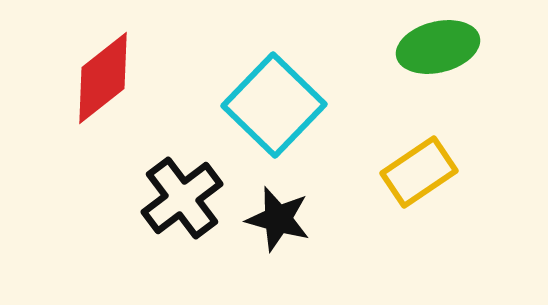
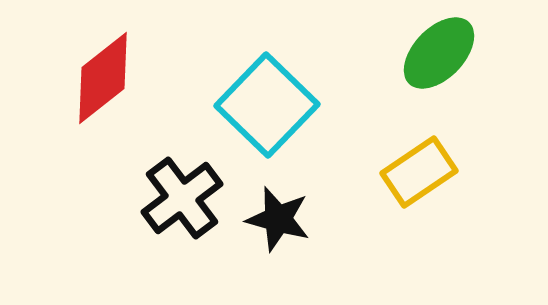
green ellipse: moved 1 px right, 6 px down; rotated 32 degrees counterclockwise
cyan square: moved 7 px left
